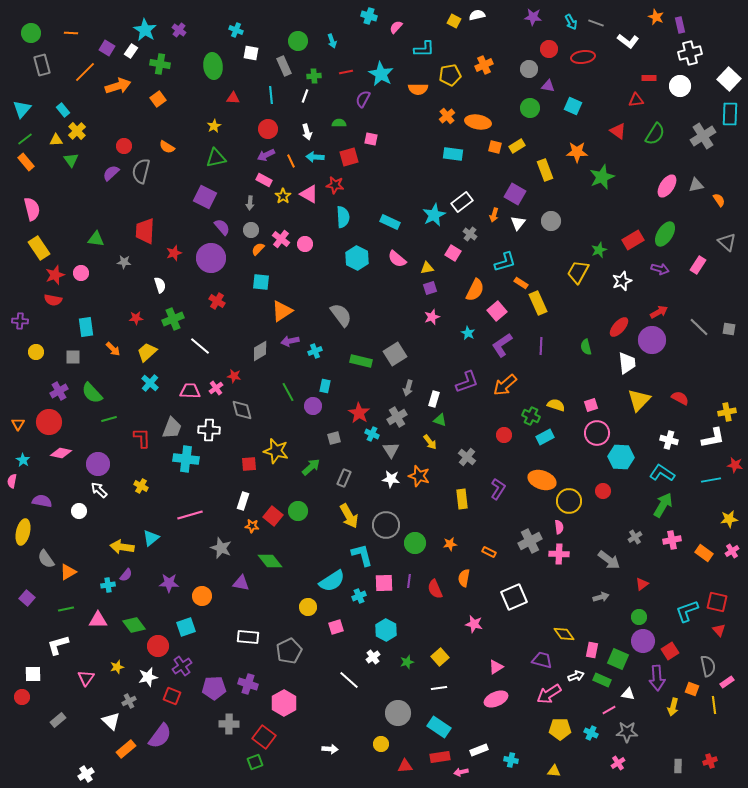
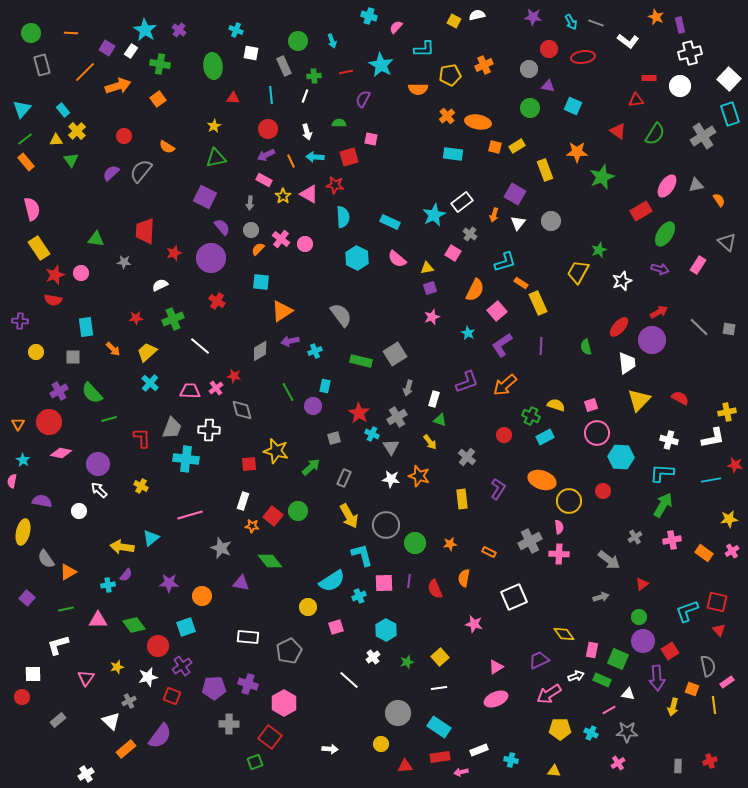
cyan star at (381, 74): moved 9 px up
cyan rectangle at (730, 114): rotated 20 degrees counterclockwise
red circle at (124, 146): moved 10 px up
gray semicircle at (141, 171): rotated 25 degrees clockwise
red rectangle at (633, 240): moved 8 px right, 29 px up
white semicircle at (160, 285): rotated 98 degrees counterclockwise
gray triangle at (391, 450): moved 3 px up
cyan L-shape at (662, 473): rotated 30 degrees counterclockwise
purple trapezoid at (542, 660): moved 3 px left; rotated 40 degrees counterclockwise
red square at (264, 737): moved 6 px right
